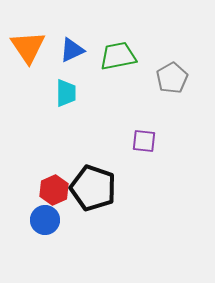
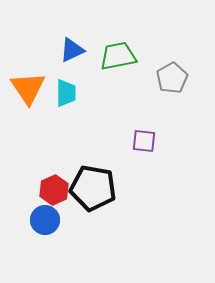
orange triangle: moved 41 px down
black pentagon: rotated 9 degrees counterclockwise
